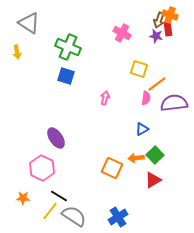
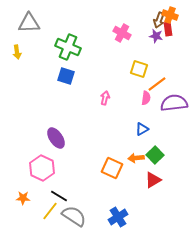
gray triangle: rotated 35 degrees counterclockwise
